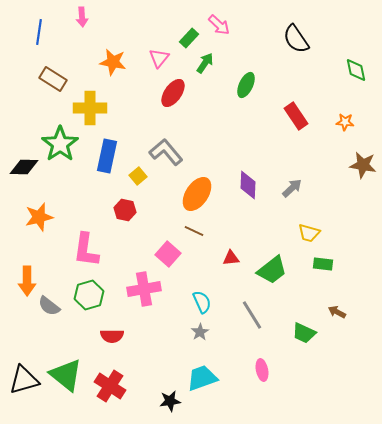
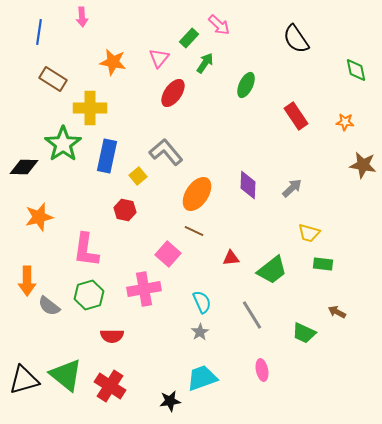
green star at (60, 144): moved 3 px right
